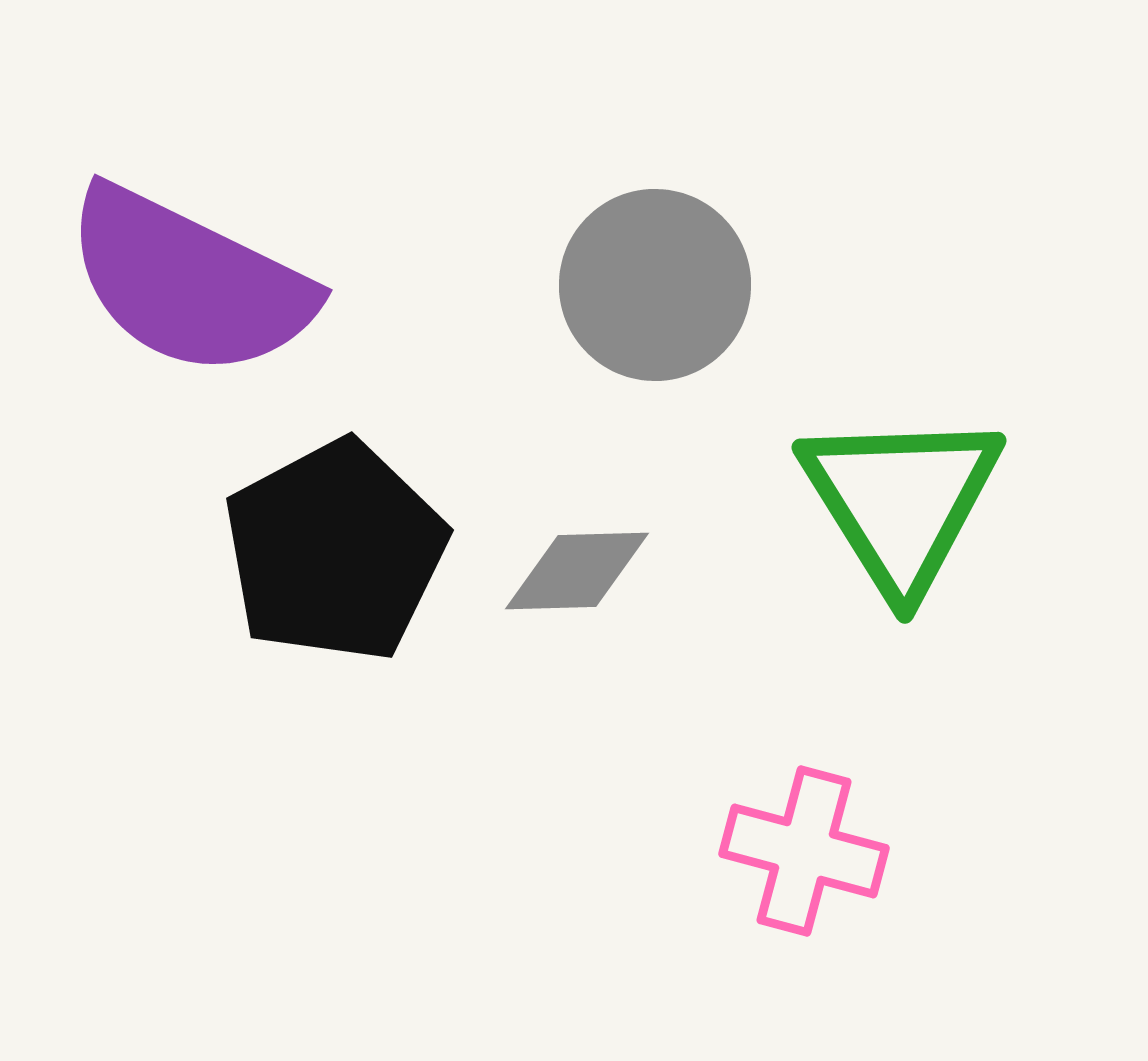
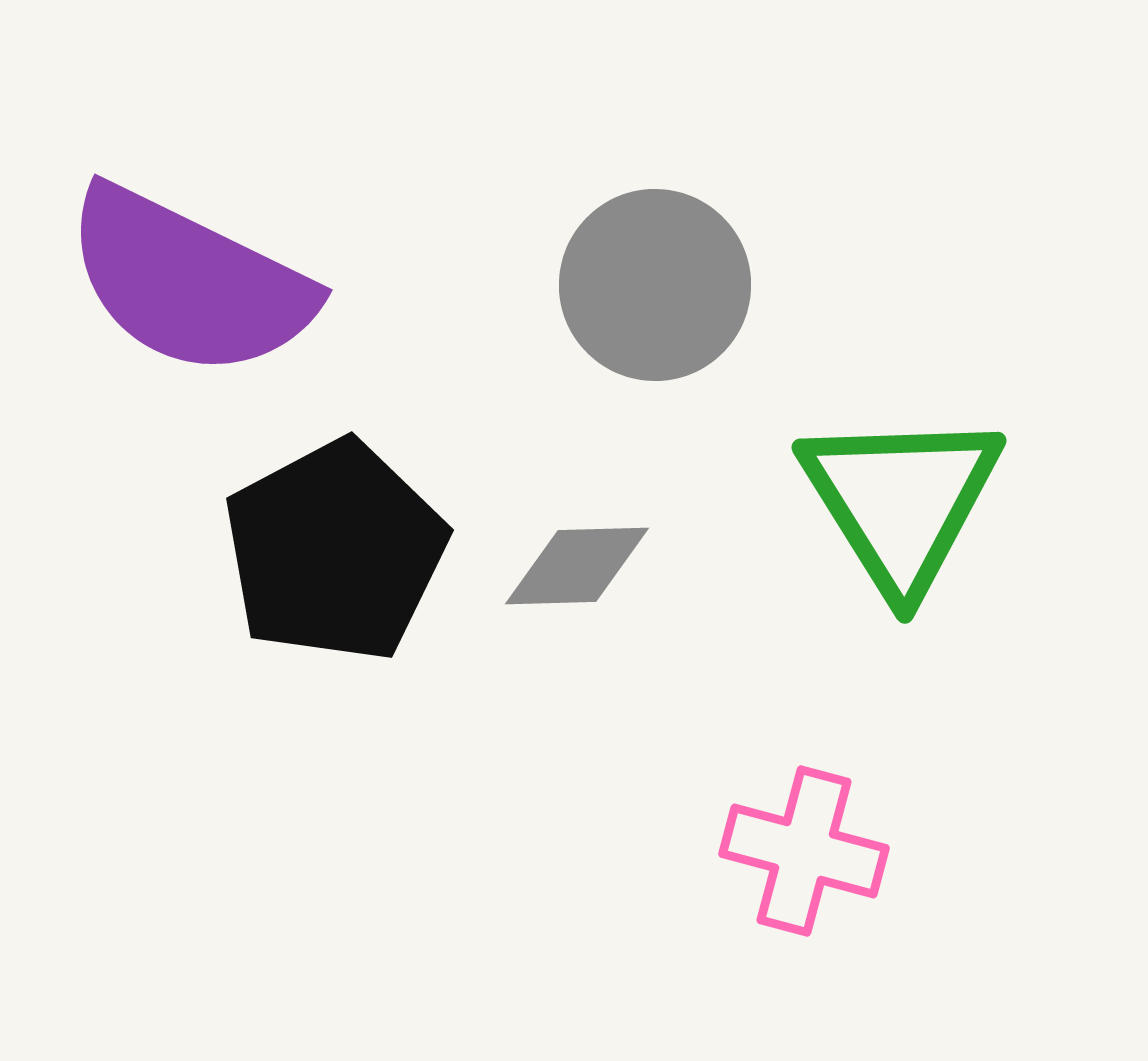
gray diamond: moved 5 px up
